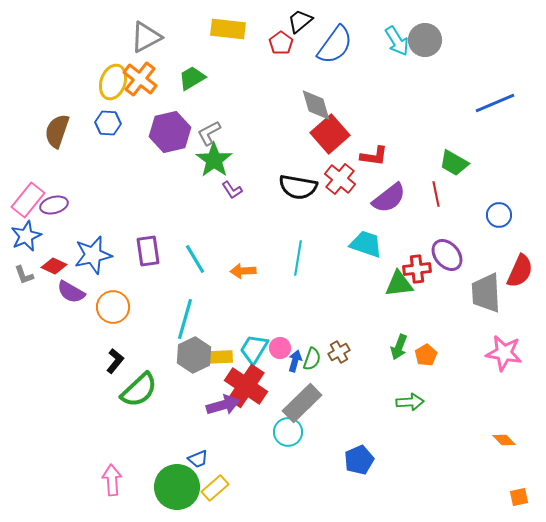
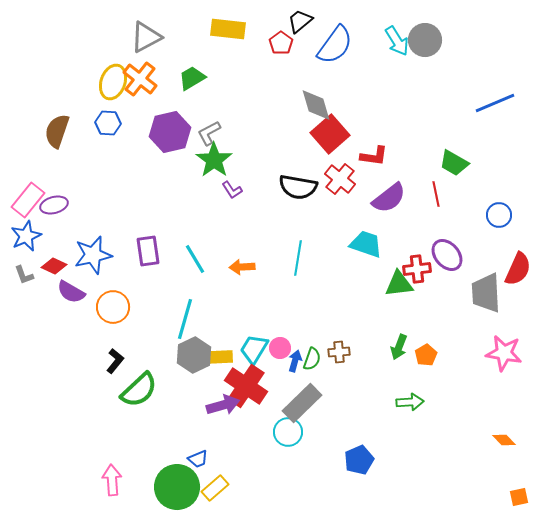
orange arrow at (243, 271): moved 1 px left, 4 px up
red semicircle at (520, 271): moved 2 px left, 2 px up
brown cross at (339, 352): rotated 25 degrees clockwise
